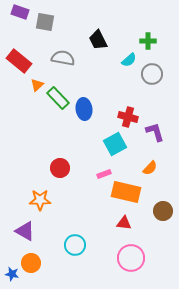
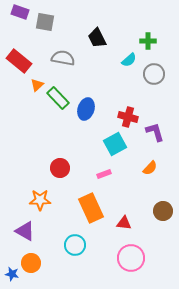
black trapezoid: moved 1 px left, 2 px up
gray circle: moved 2 px right
blue ellipse: moved 2 px right; rotated 25 degrees clockwise
orange rectangle: moved 35 px left, 16 px down; rotated 52 degrees clockwise
